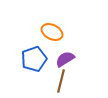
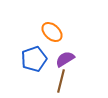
orange ellipse: rotated 15 degrees clockwise
